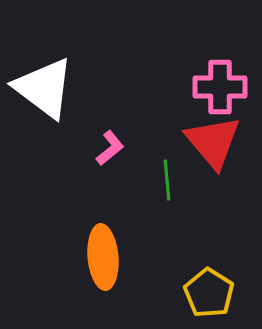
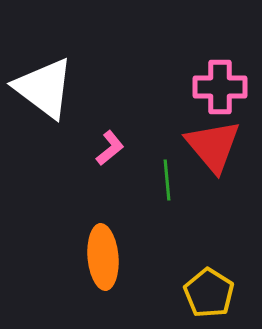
red triangle: moved 4 px down
